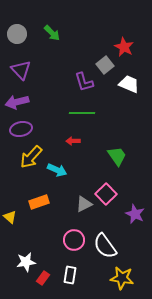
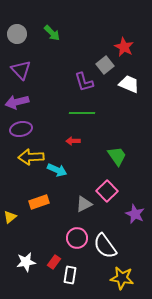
yellow arrow: rotated 45 degrees clockwise
pink square: moved 1 px right, 3 px up
yellow triangle: rotated 40 degrees clockwise
pink circle: moved 3 px right, 2 px up
red rectangle: moved 11 px right, 16 px up
